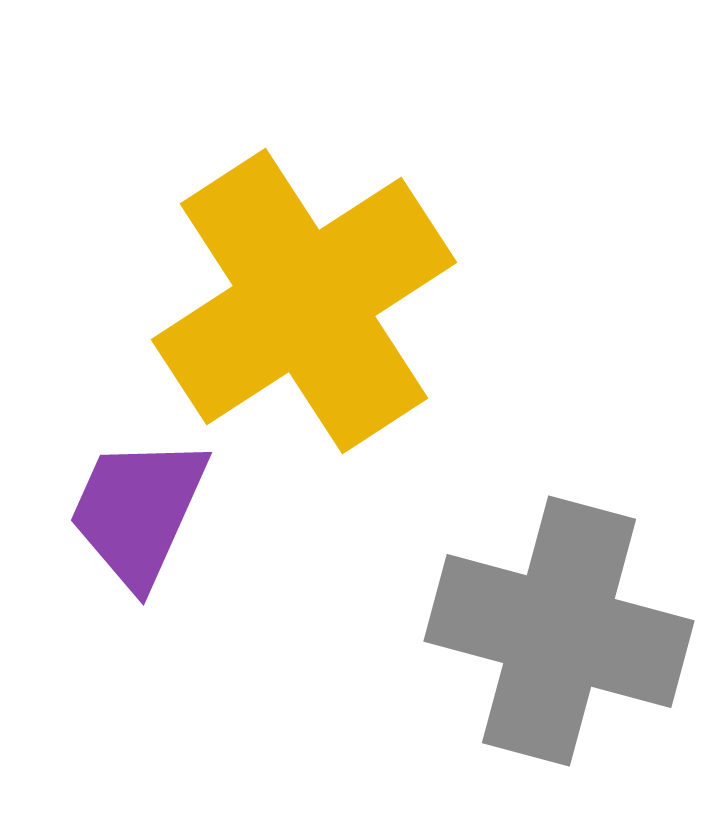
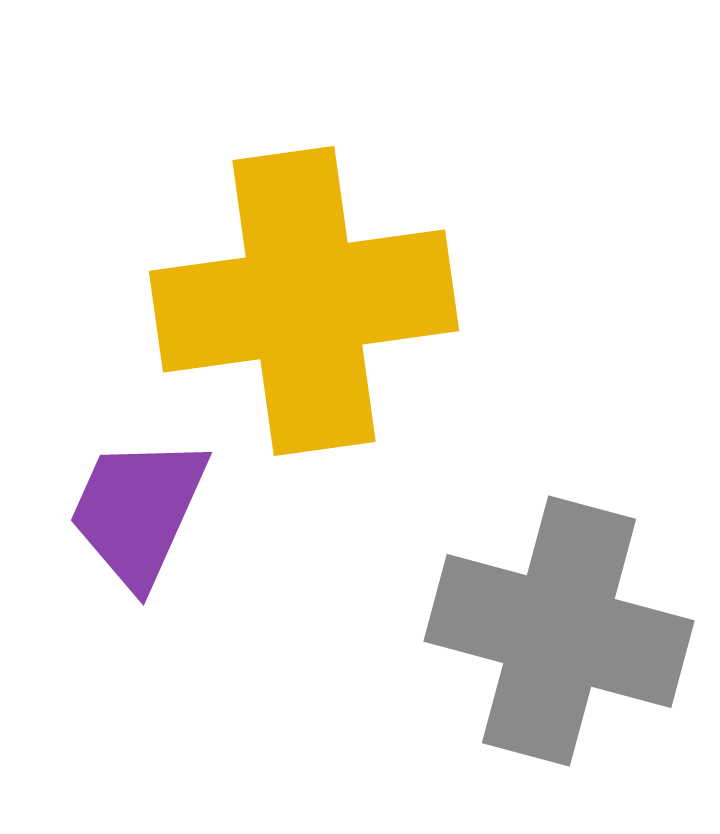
yellow cross: rotated 25 degrees clockwise
